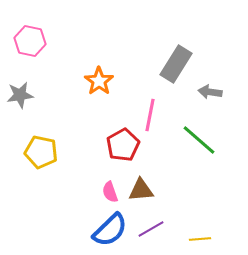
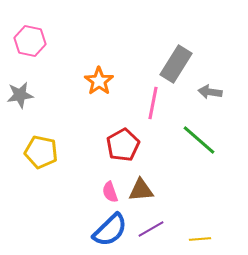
pink line: moved 3 px right, 12 px up
